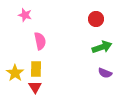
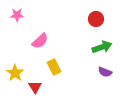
pink star: moved 8 px left; rotated 16 degrees counterclockwise
pink semicircle: rotated 60 degrees clockwise
yellow rectangle: moved 18 px right, 2 px up; rotated 28 degrees counterclockwise
purple semicircle: moved 1 px up
